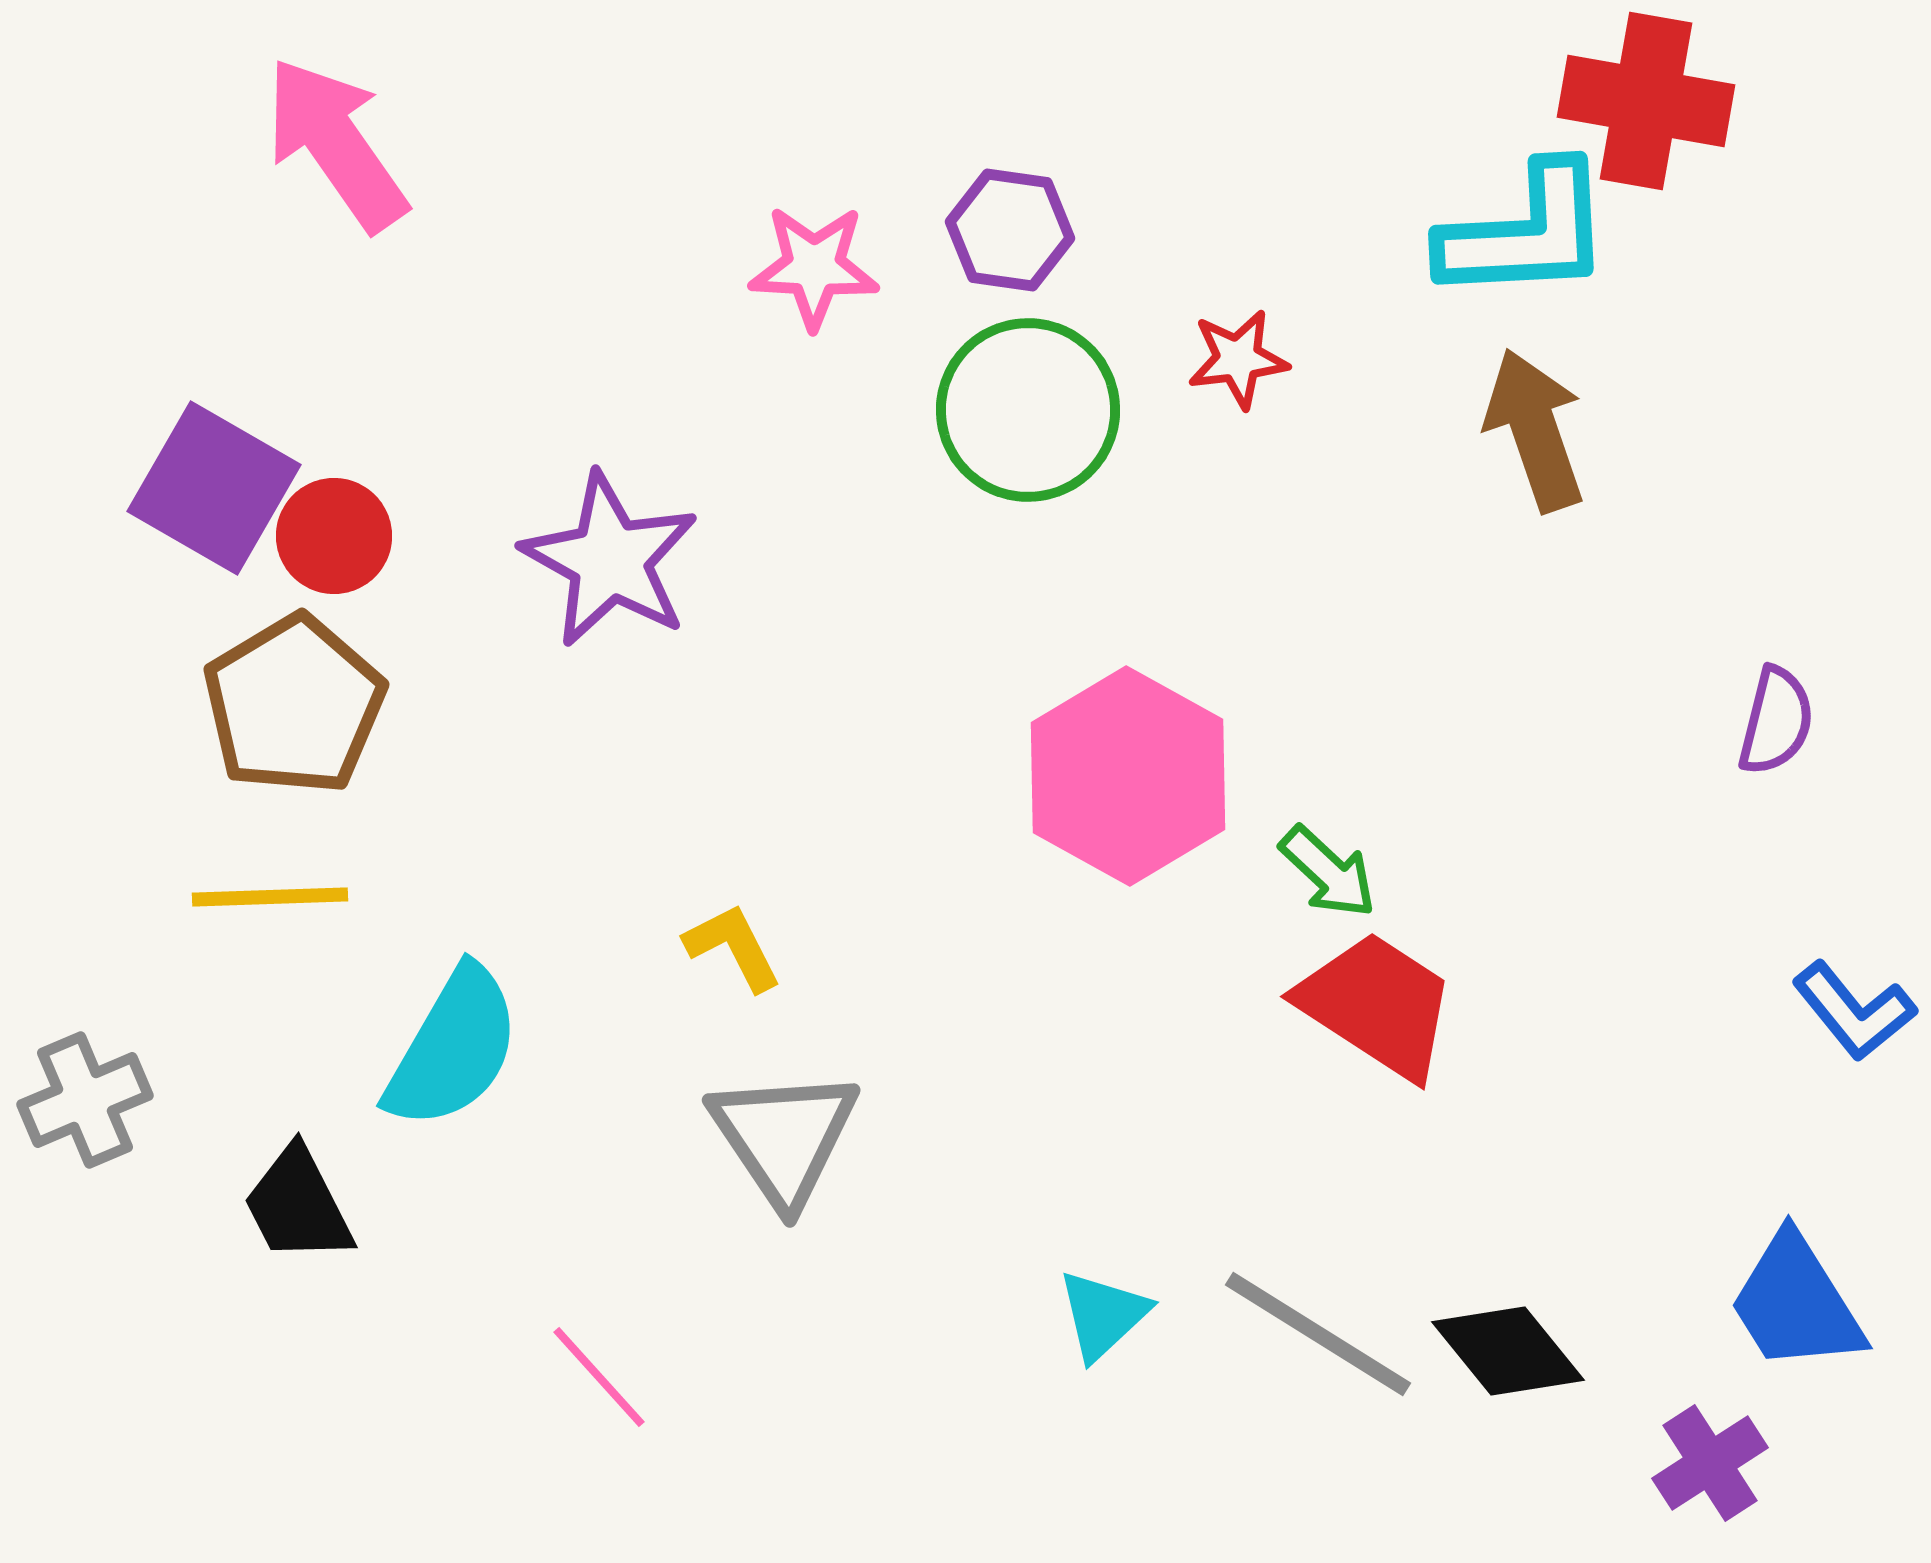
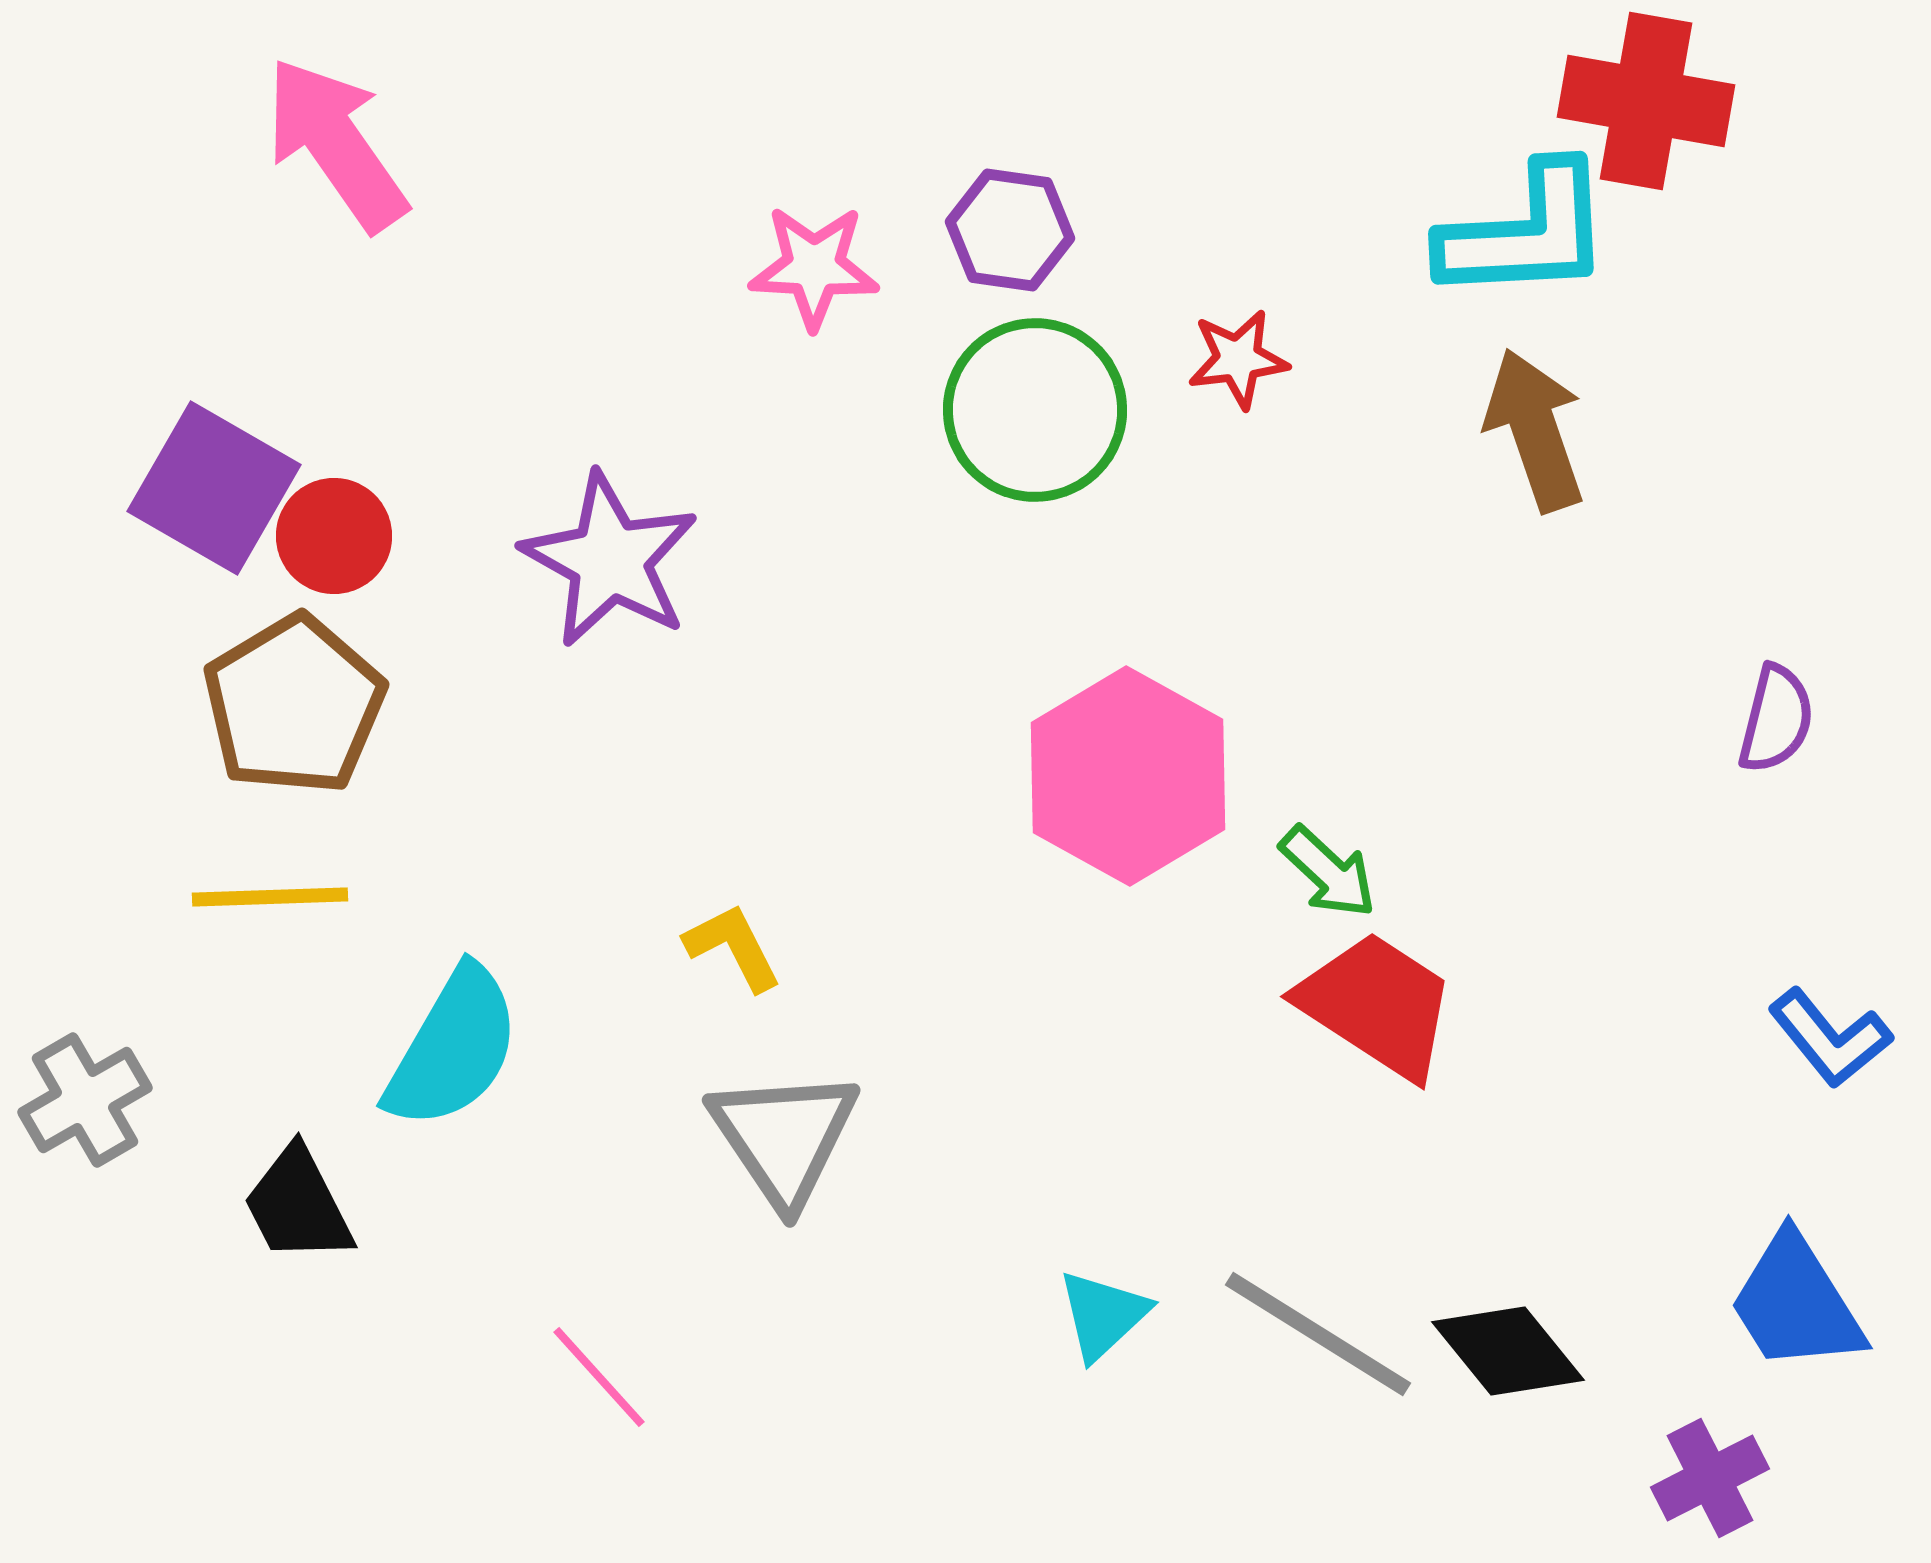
green circle: moved 7 px right
purple semicircle: moved 2 px up
blue L-shape: moved 24 px left, 27 px down
gray cross: rotated 7 degrees counterclockwise
purple cross: moved 15 px down; rotated 6 degrees clockwise
